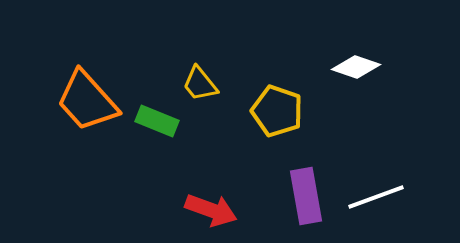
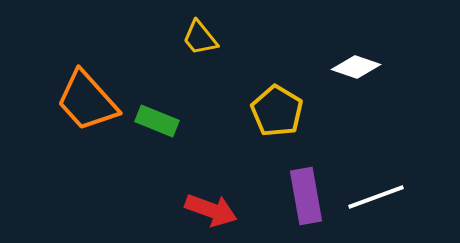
yellow trapezoid: moved 46 px up
yellow pentagon: rotated 12 degrees clockwise
